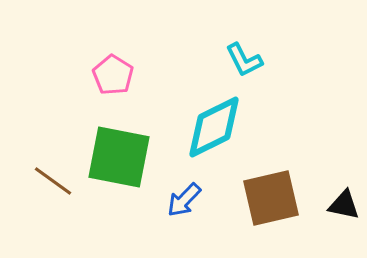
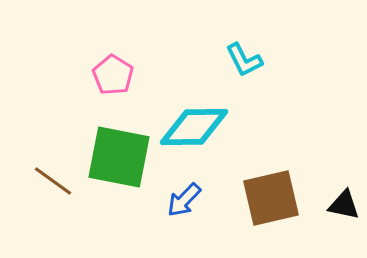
cyan diamond: moved 20 px left; rotated 26 degrees clockwise
